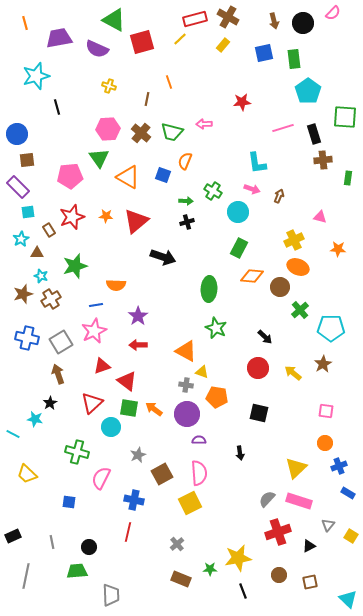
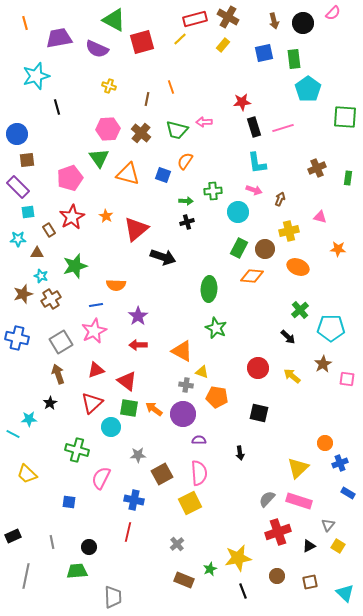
orange line at (169, 82): moved 2 px right, 5 px down
cyan pentagon at (308, 91): moved 2 px up
pink arrow at (204, 124): moved 2 px up
green trapezoid at (172, 132): moved 5 px right, 2 px up
black rectangle at (314, 134): moved 60 px left, 7 px up
brown cross at (323, 160): moved 6 px left, 8 px down; rotated 18 degrees counterclockwise
orange semicircle at (185, 161): rotated 12 degrees clockwise
pink pentagon at (70, 176): moved 2 px down; rotated 15 degrees counterclockwise
orange triangle at (128, 177): moved 3 px up; rotated 15 degrees counterclockwise
pink arrow at (252, 189): moved 2 px right, 1 px down
green cross at (213, 191): rotated 36 degrees counterclockwise
brown arrow at (279, 196): moved 1 px right, 3 px down
orange star at (106, 216): rotated 24 degrees clockwise
red star at (72, 217): rotated 10 degrees counterclockwise
red triangle at (136, 221): moved 8 px down
cyan star at (21, 239): moved 3 px left; rotated 28 degrees clockwise
yellow cross at (294, 240): moved 5 px left, 9 px up; rotated 12 degrees clockwise
brown circle at (280, 287): moved 15 px left, 38 px up
black arrow at (265, 337): moved 23 px right
blue cross at (27, 338): moved 10 px left
orange triangle at (186, 351): moved 4 px left
red triangle at (102, 366): moved 6 px left, 4 px down
yellow arrow at (293, 373): moved 1 px left, 3 px down
pink square at (326, 411): moved 21 px right, 32 px up
purple circle at (187, 414): moved 4 px left
cyan star at (35, 419): moved 6 px left; rotated 14 degrees counterclockwise
green cross at (77, 452): moved 2 px up
gray star at (138, 455): rotated 21 degrees clockwise
blue cross at (339, 466): moved 1 px right, 3 px up
yellow triangle at (296, 468): moved 2 px right
yellow square at (351, 536): moved 13 px left, 10 px down
green star at (210, 569): rotated 24 degrees counterclockwise
brown circle at (279, 575): moved 2 px left, 1 px down
brown rectangle at (181, 579): moved 3 px right, 1 px down
gray trapezoid at (111, 595): moved 2 px right, 2 px down
cyan triangle at (348, 599): moved 3 px left, 6 px up
